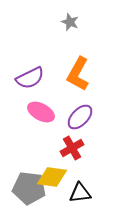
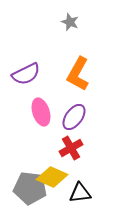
purple semicircle: moved 4 px left, 4 px up
pink ellipse: rotated 44 degrees clockwise
purple ellipse: moved 6 px left; rotated 8 degrees counterclockwise
red cross: moved 1 px left
yellow diamond: rotated 16 degrees clockwise
gray pentagon: moved 1 px right
